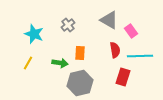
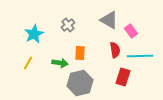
cyan star: rotated 24 degrees clockwise
